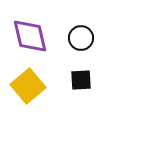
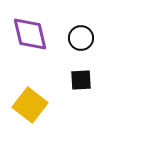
purple diamond: moved 2 px up
yellow square: moved 2 px right, 19 px down; rotated 12 degrees counterclockwise
